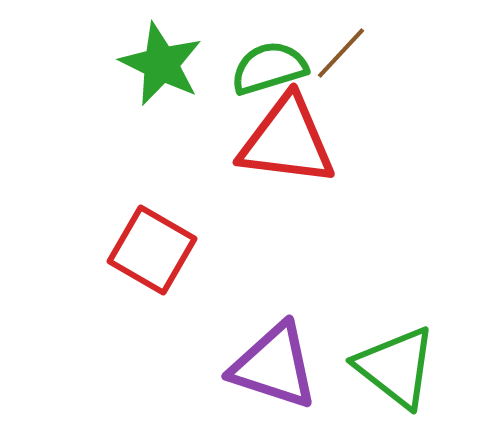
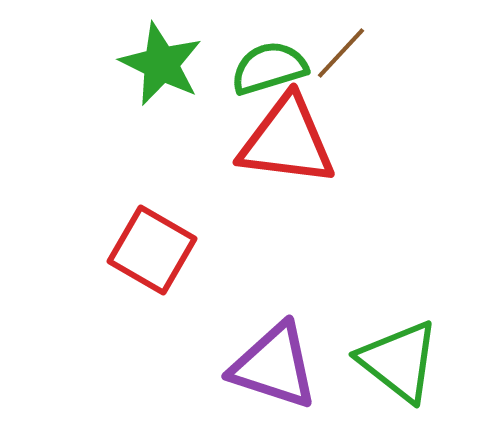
green triangle: moved 3 px right, 6 px up
